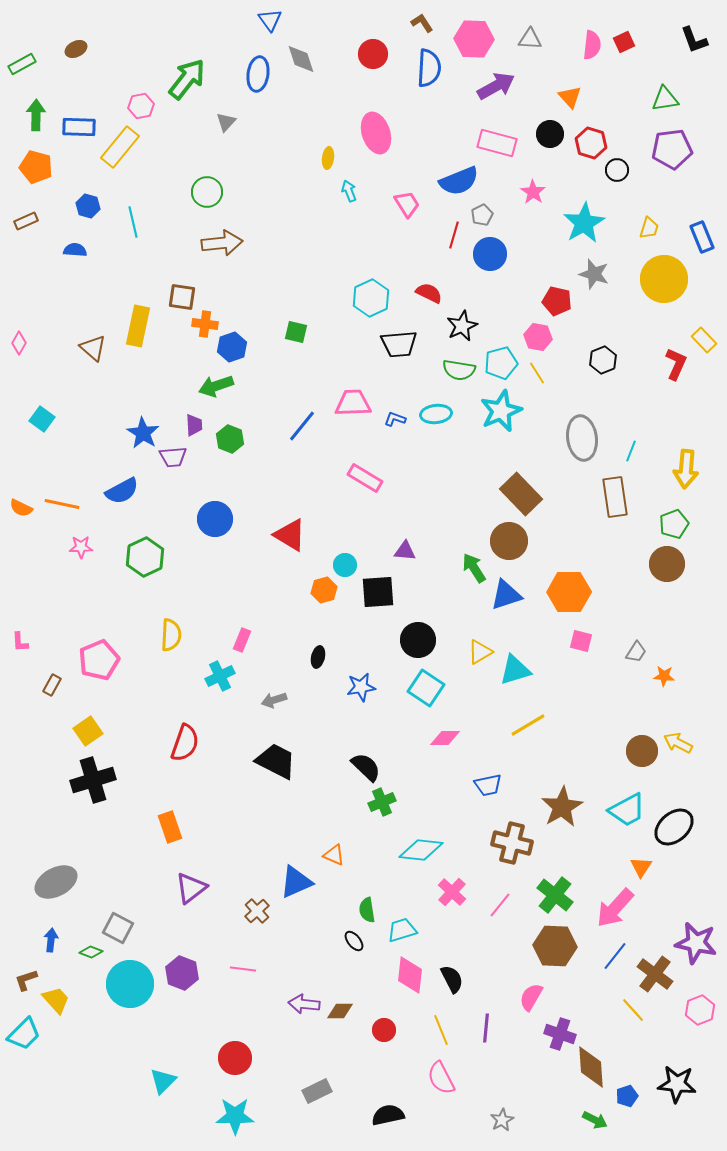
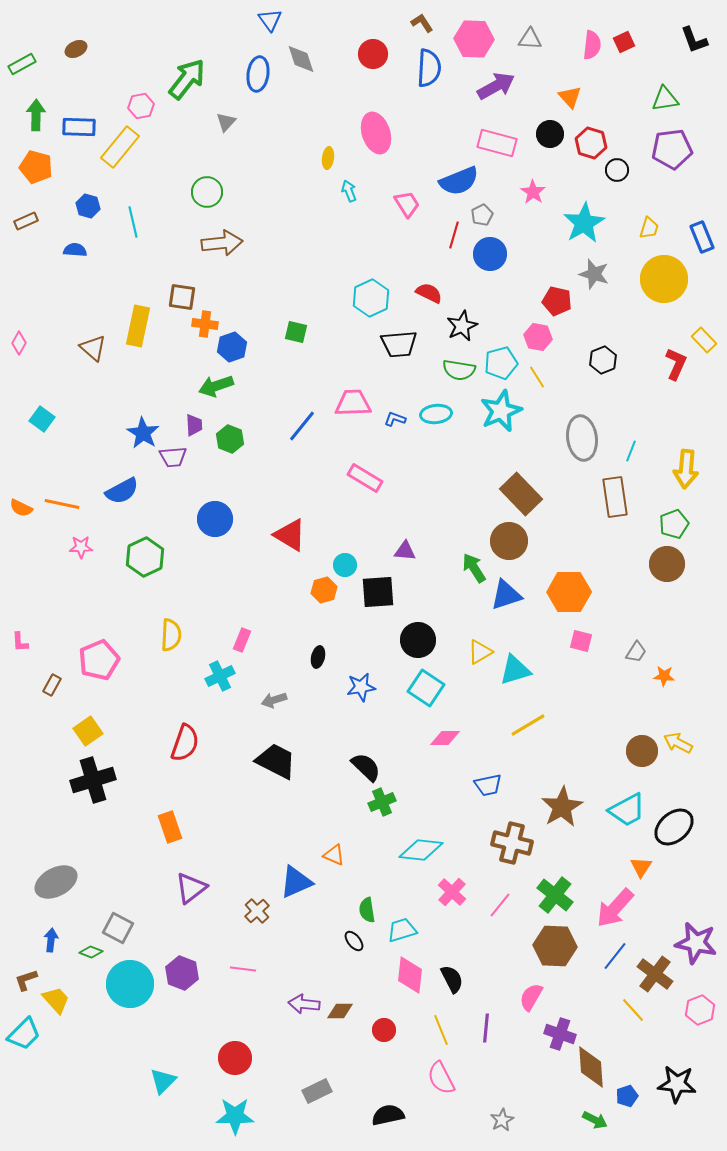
yellow line at (537, 373): moved 4 px down
